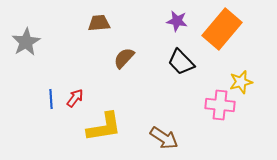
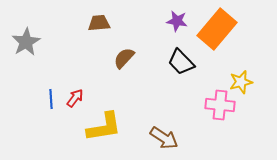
orange rectangle: moved 5 px left
